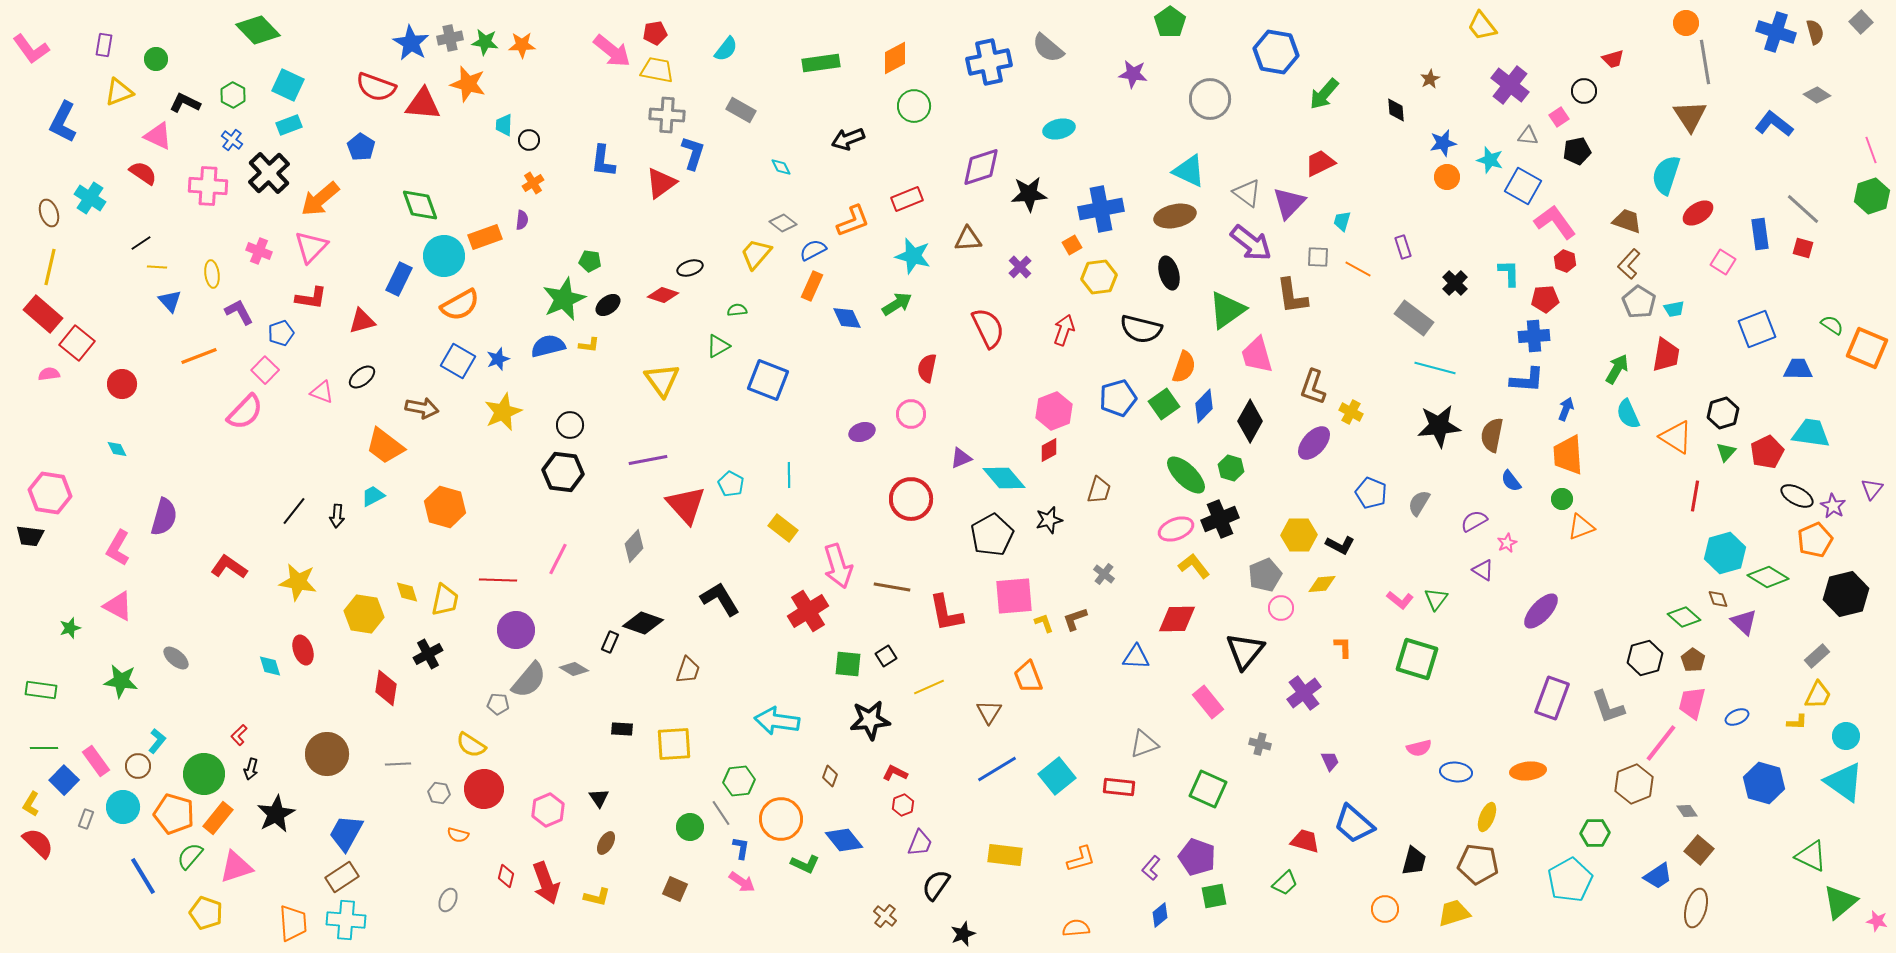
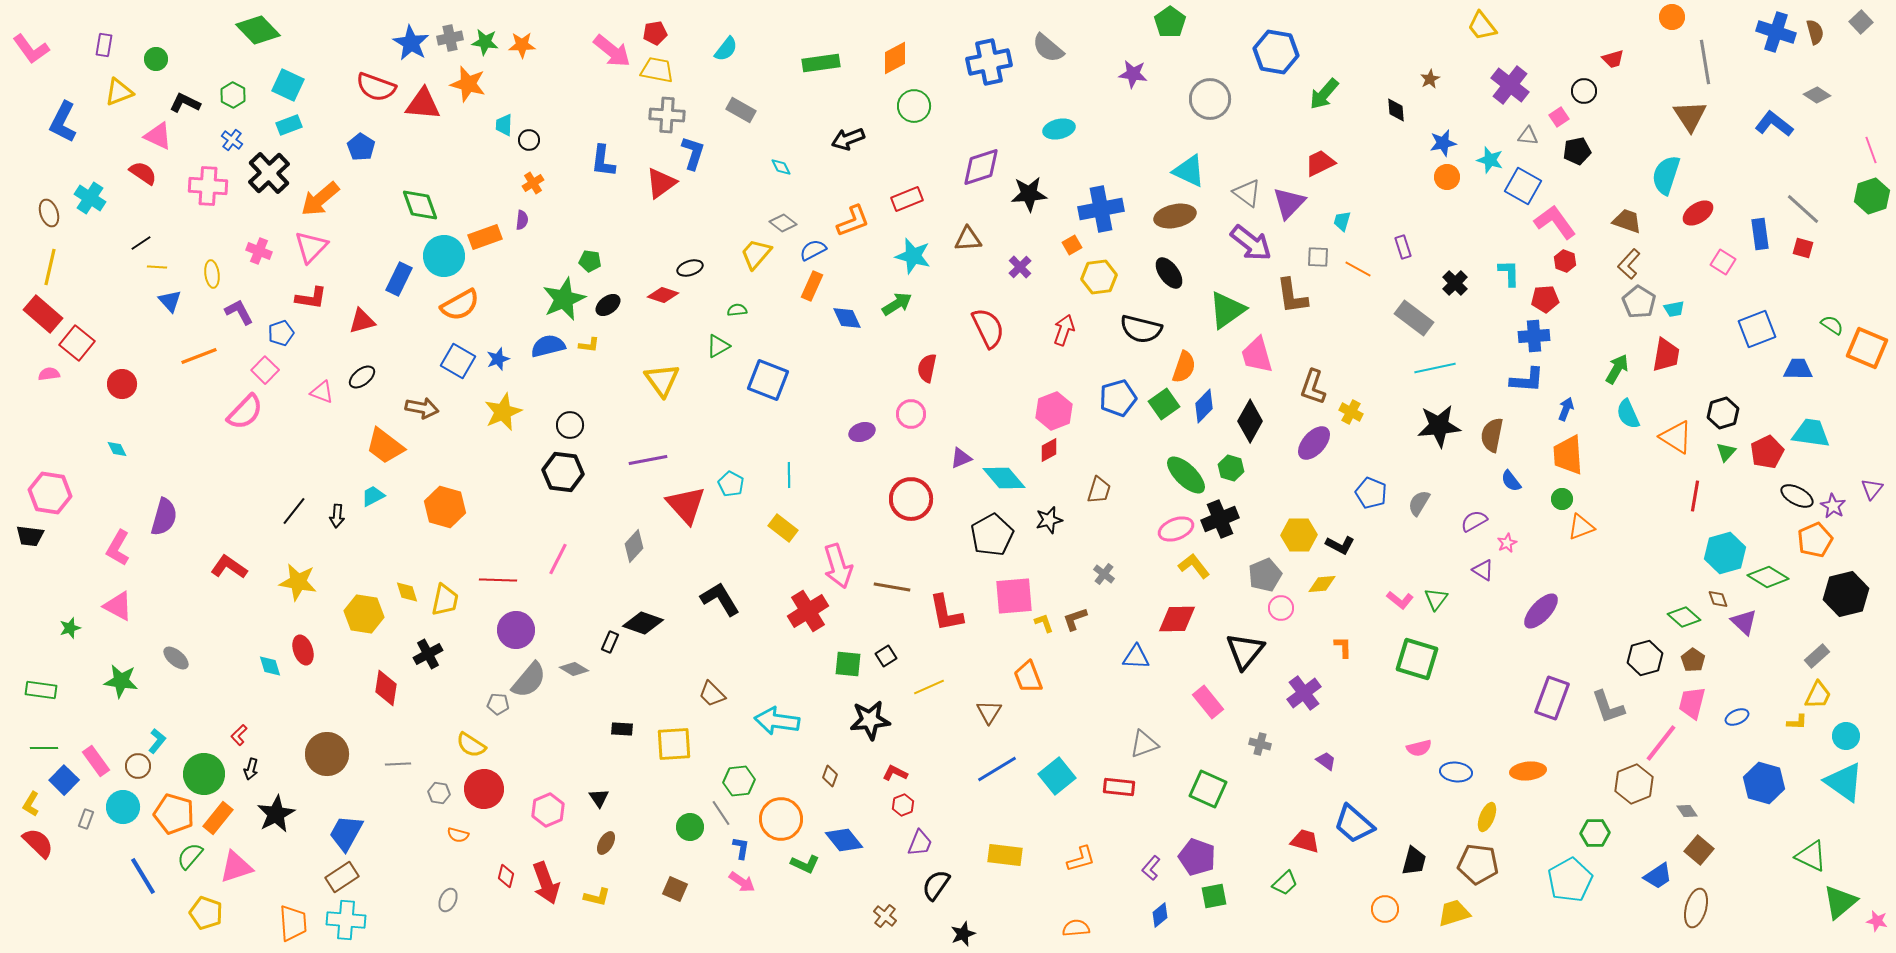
orange circle at (1686, 23): moved 14 px left, 6 px up
black ellipse at (1169, 273): rotated 20 degrees counterclockwise
cyan line at (1435, 368): rotated 27 degrees counterclockwise
brown trapezoid at (688, 670): moved 24 px right, 24 px down; rotated 116 degrees clockwise
purple trapezoid at (1330, 761): moved 4 px left; rotated 30 degrees counterclockwise
